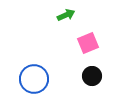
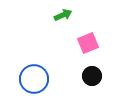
green arrow: moved 3 px left
